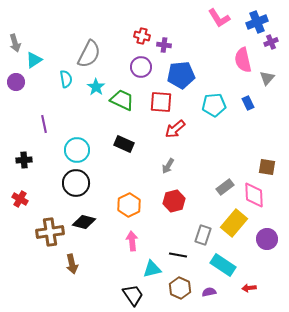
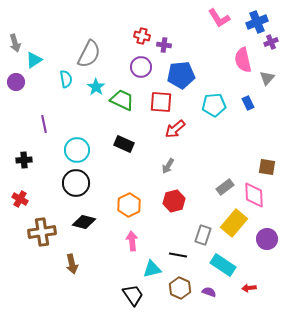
brown cross at (50, 232): moved 8 px left
purple semicircle at (209, 292): rotated 32 degrees clockwise
